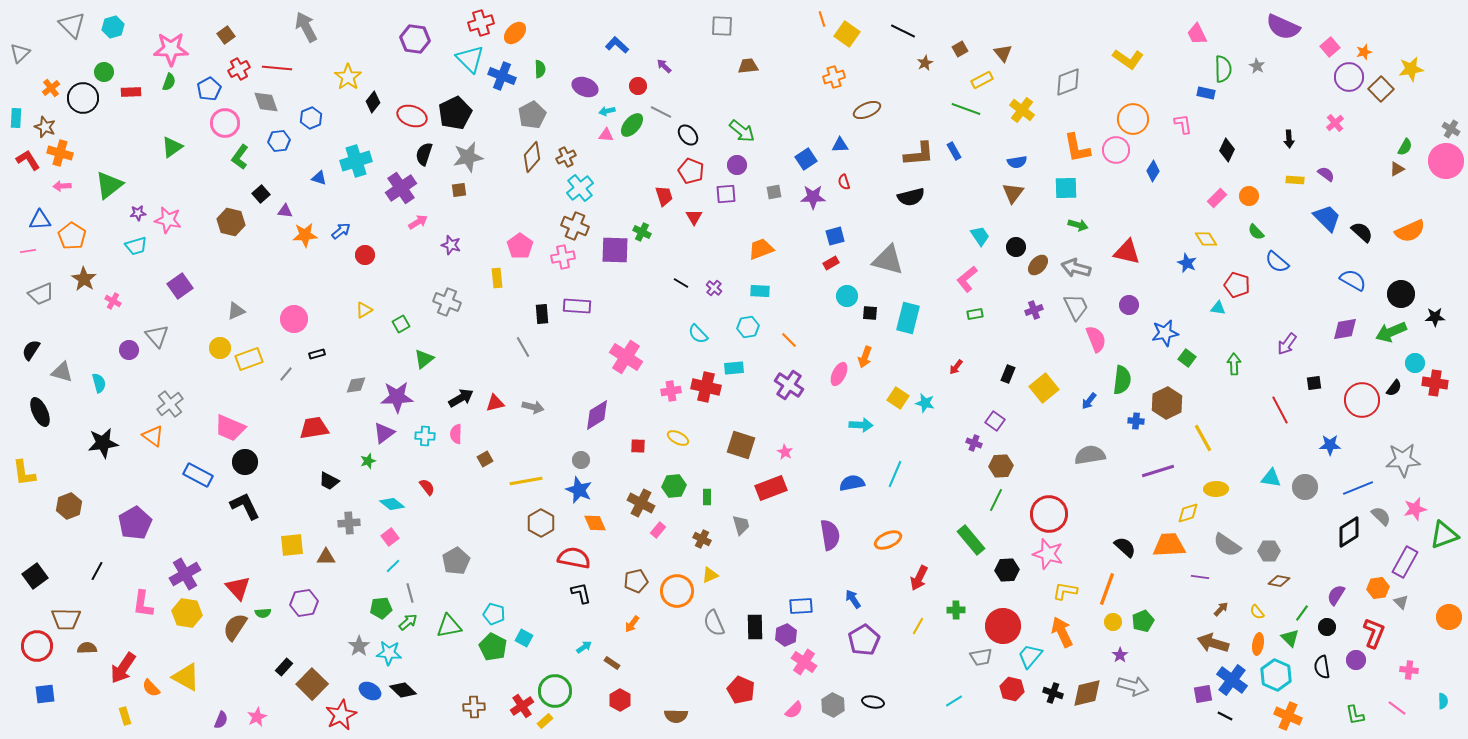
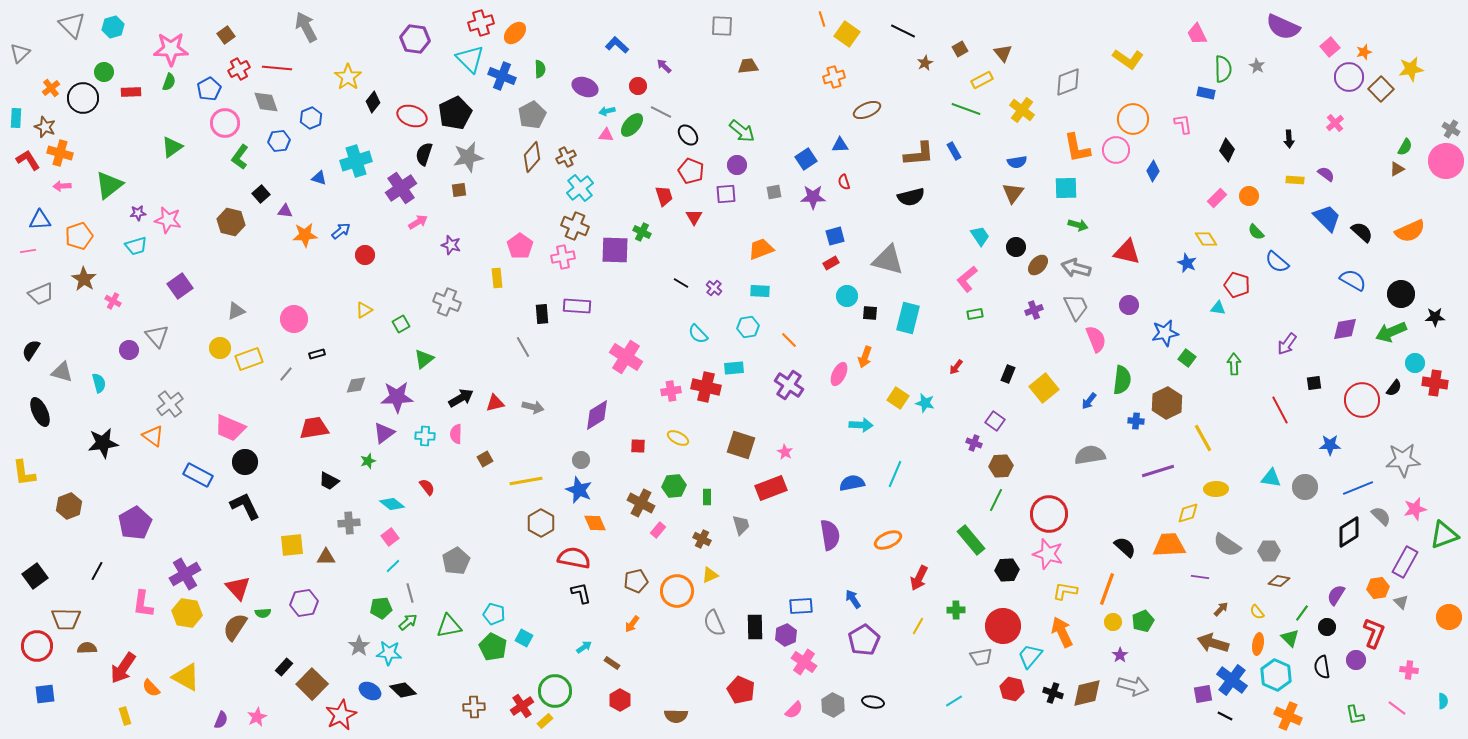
orange pentagon at (72, 236): moved 7 px right; rotated 20 degrees clockwise
